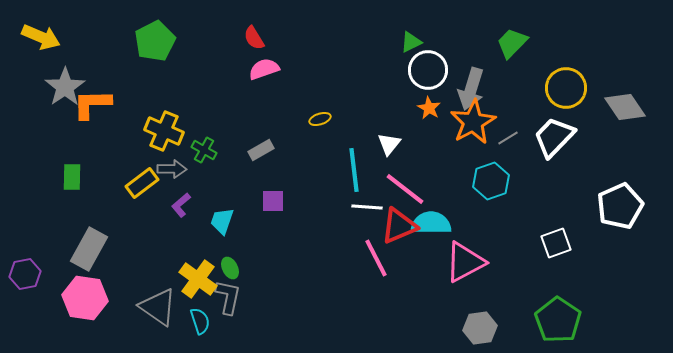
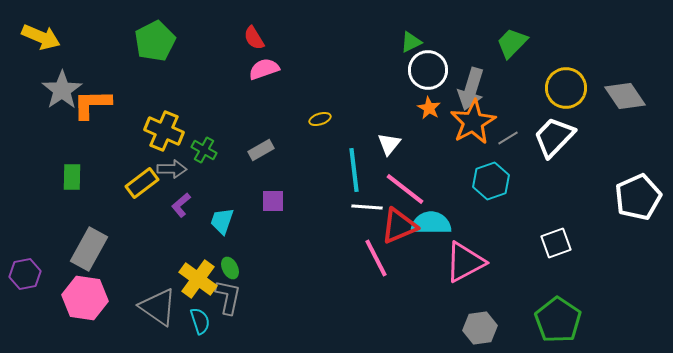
gray star at (65, 87): moved 3 px left, 3 px down
gray diamond at (625, 107): moved 11 px up
white pentagon at (620, 206): moved 18 px right, 9 px up
